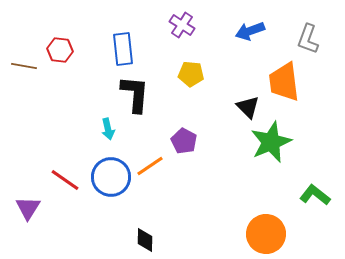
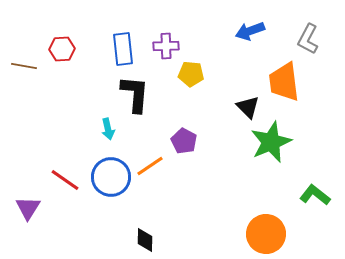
purple cross: moved 16 px left, 21 px down; rotated 35 degrees counterclockwise
gray L-shape: rotated 8 degrees clockwise
red hexagon: moved 2 px right, 1 px up; rotated 10 degrees counterclockwise
